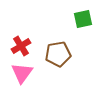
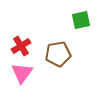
green square: moved 2 px left, 1 px down
